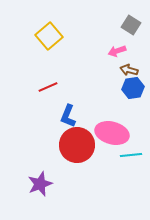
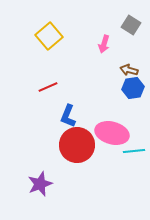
pink arrow: moved 13 px left, 7 px up; rotated 54 degrees counterclockwise
cyan line: moved 3 px right, 4 px up
